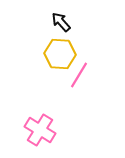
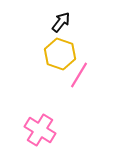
black arrow: rotated 80 degrees clockwise
yellow hexagon: rotated 16 degrees clockwise
